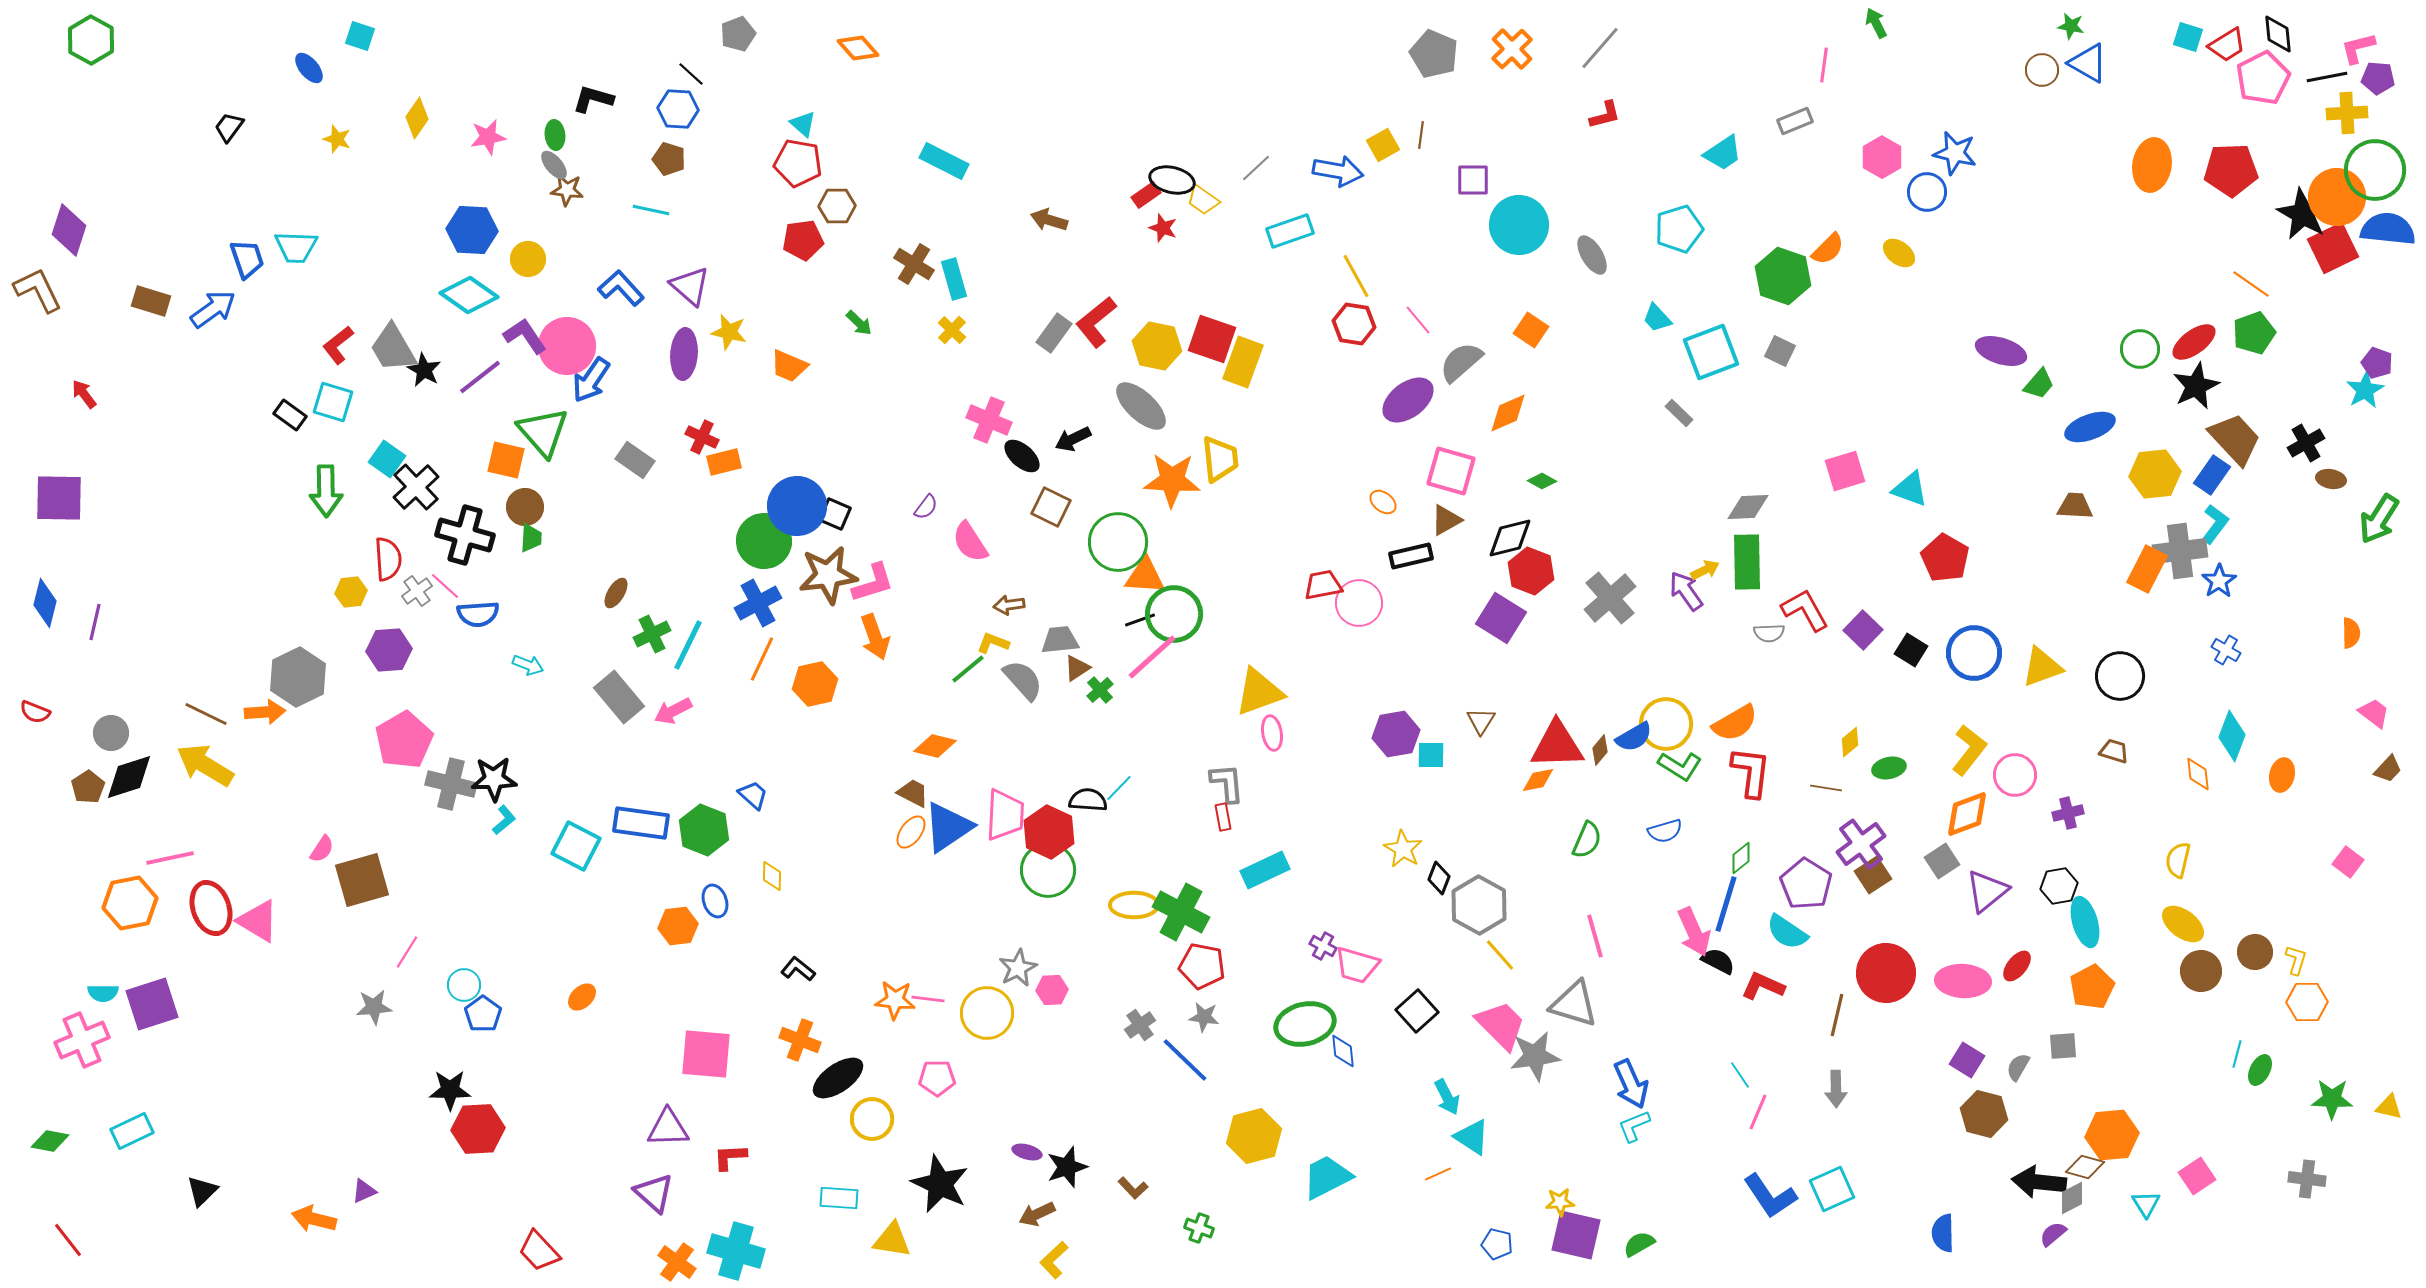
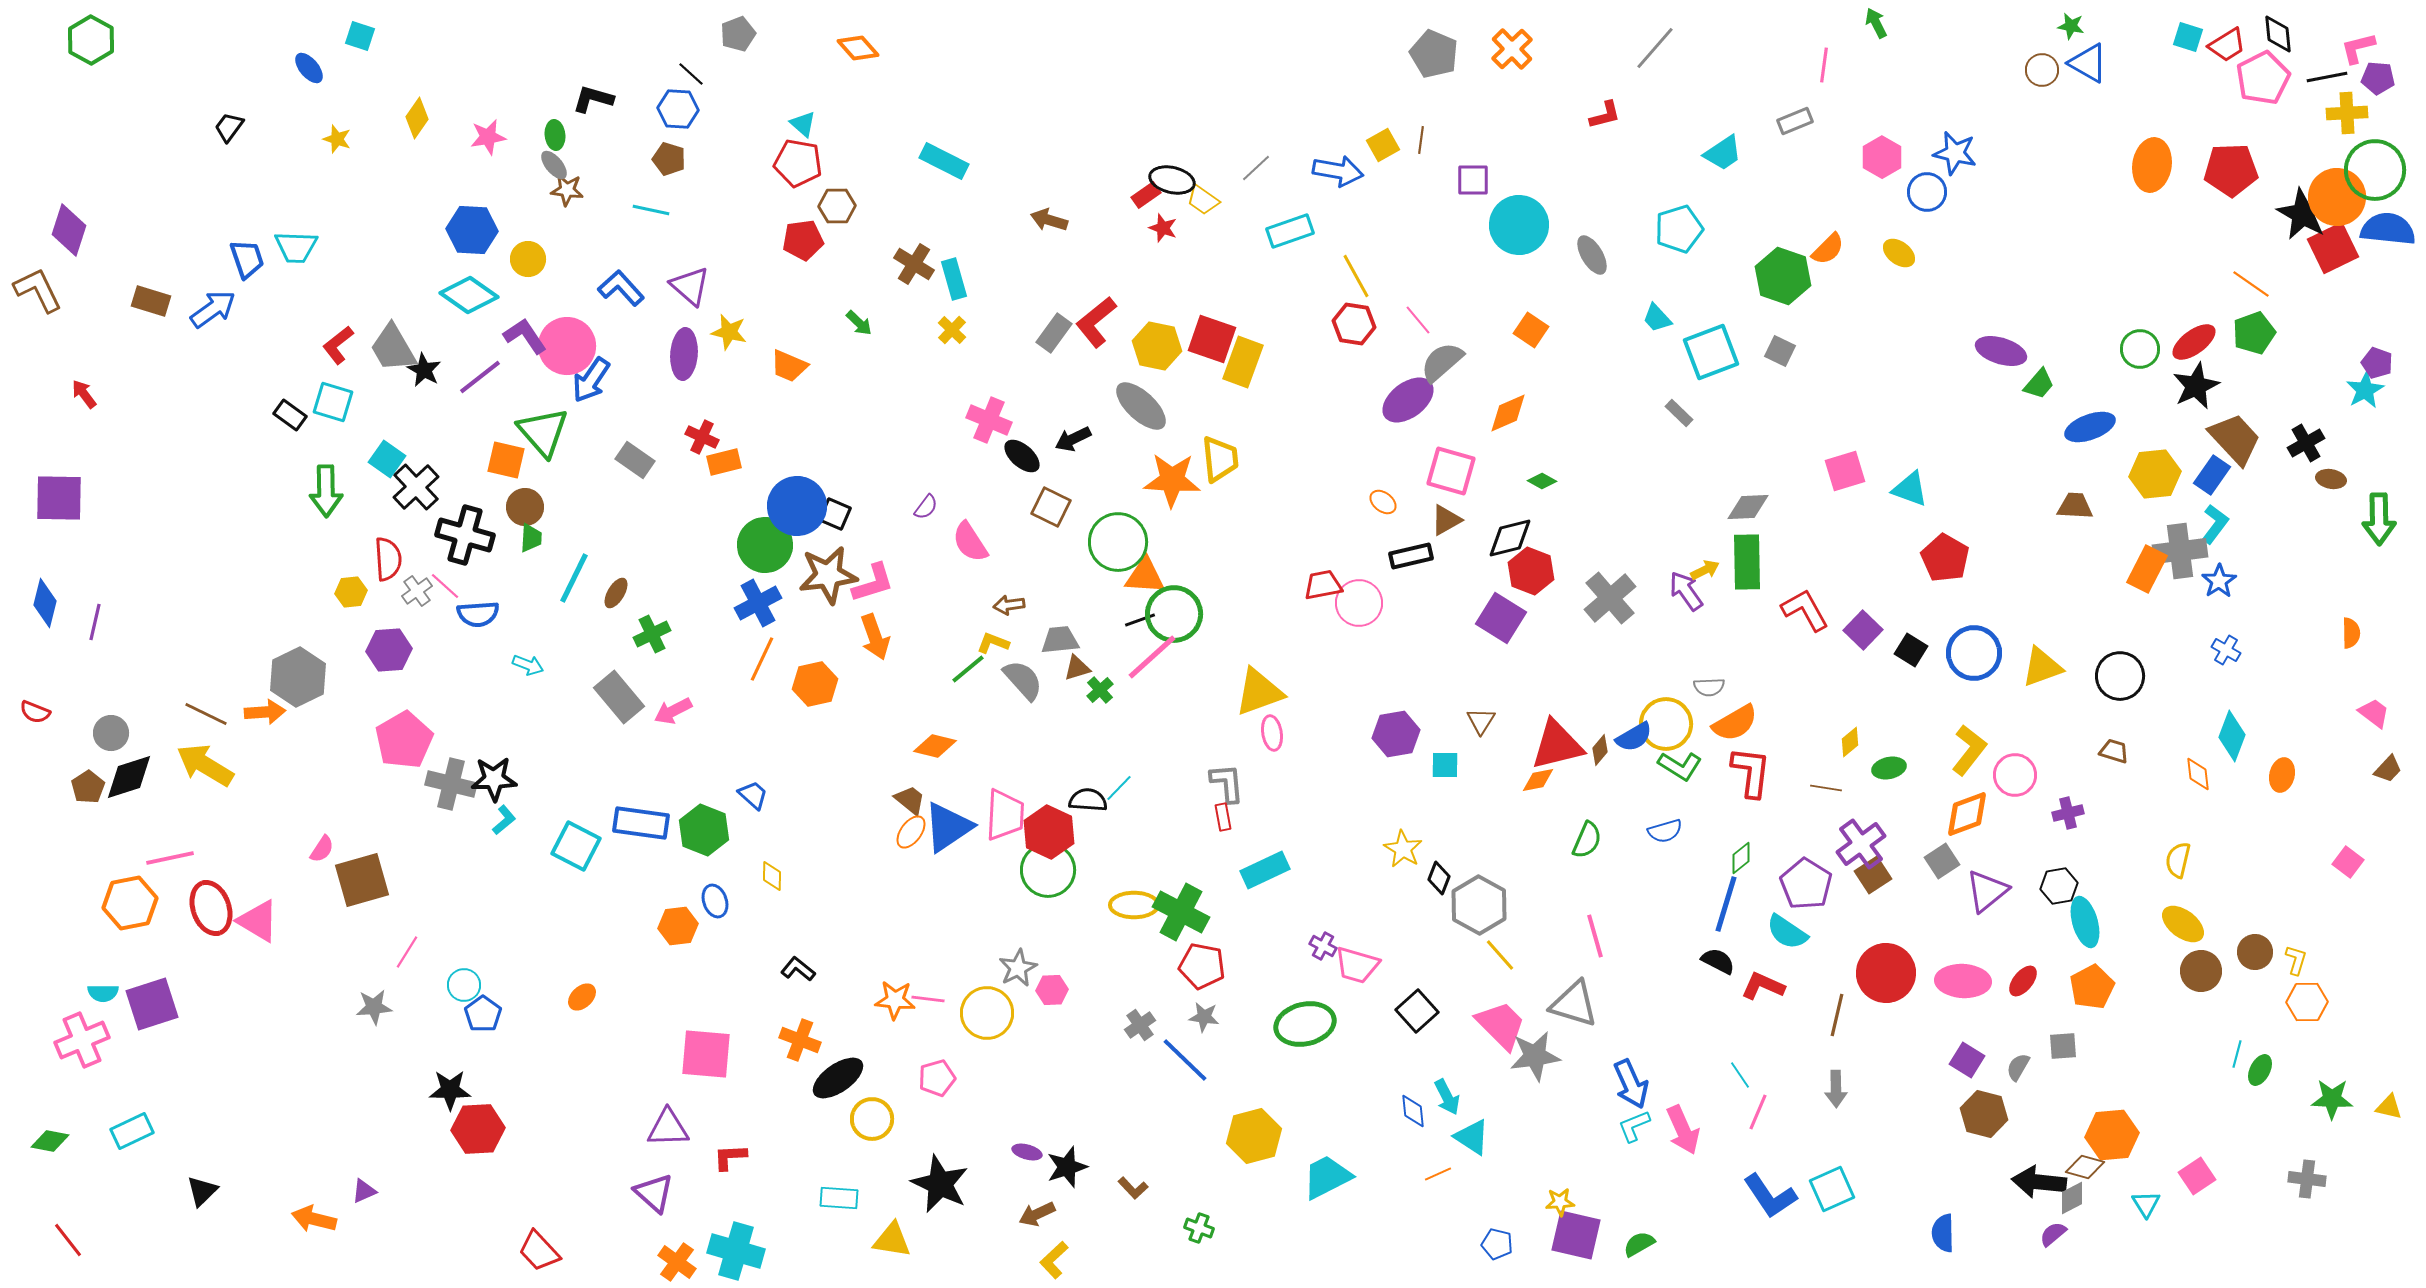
gray line at (1600, 48): moved 55 px right
brown line at (1421, 135): moved 5 px down
gray semicircle at (1461, 362): moved 19 px left
green arrow at (2379, 519): rotated 33 degrees counterclockwise
green circle at (764, 541): moved 1 px right, 4 px down
gray semicircle at (1769, 633): moved 60 px left, 54 px down
cyan line at (688, 645): moved 114 px left, 67 px up
brown triangle at (1077, 668): rotated 16 degrees clockwise
red triangle at (1557, 745): rotated 12 degrees counterclockwise
cyan square at (1431, 755): moved 14 px right, 10 px down
brown trapezoid at (913, 793): moved 3 px left, 7 px down; rotated 12 degrees clockwise
pink arrow at (1694, 932): moved 11 px left, 198 px down
red ellipse at (2017, 966): moved 6 px right, 15 px down
blue diamond at (1343, 1051): moved 70 px right, 60 px down
pink pentagon at (937, 1078): rotated 15 degrees counterclockwise
